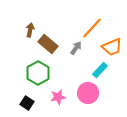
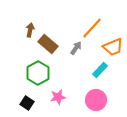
orange trapezoid: moved 1 px right
pink circle: moved 8 px right, 7 px down
